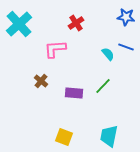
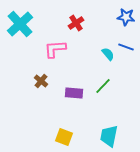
cyan cross: moved 1 px right
